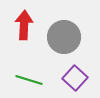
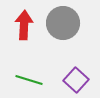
gray circle: moved 1 px left, 14 px up
purple square: moved 1 px right, 2 px down
